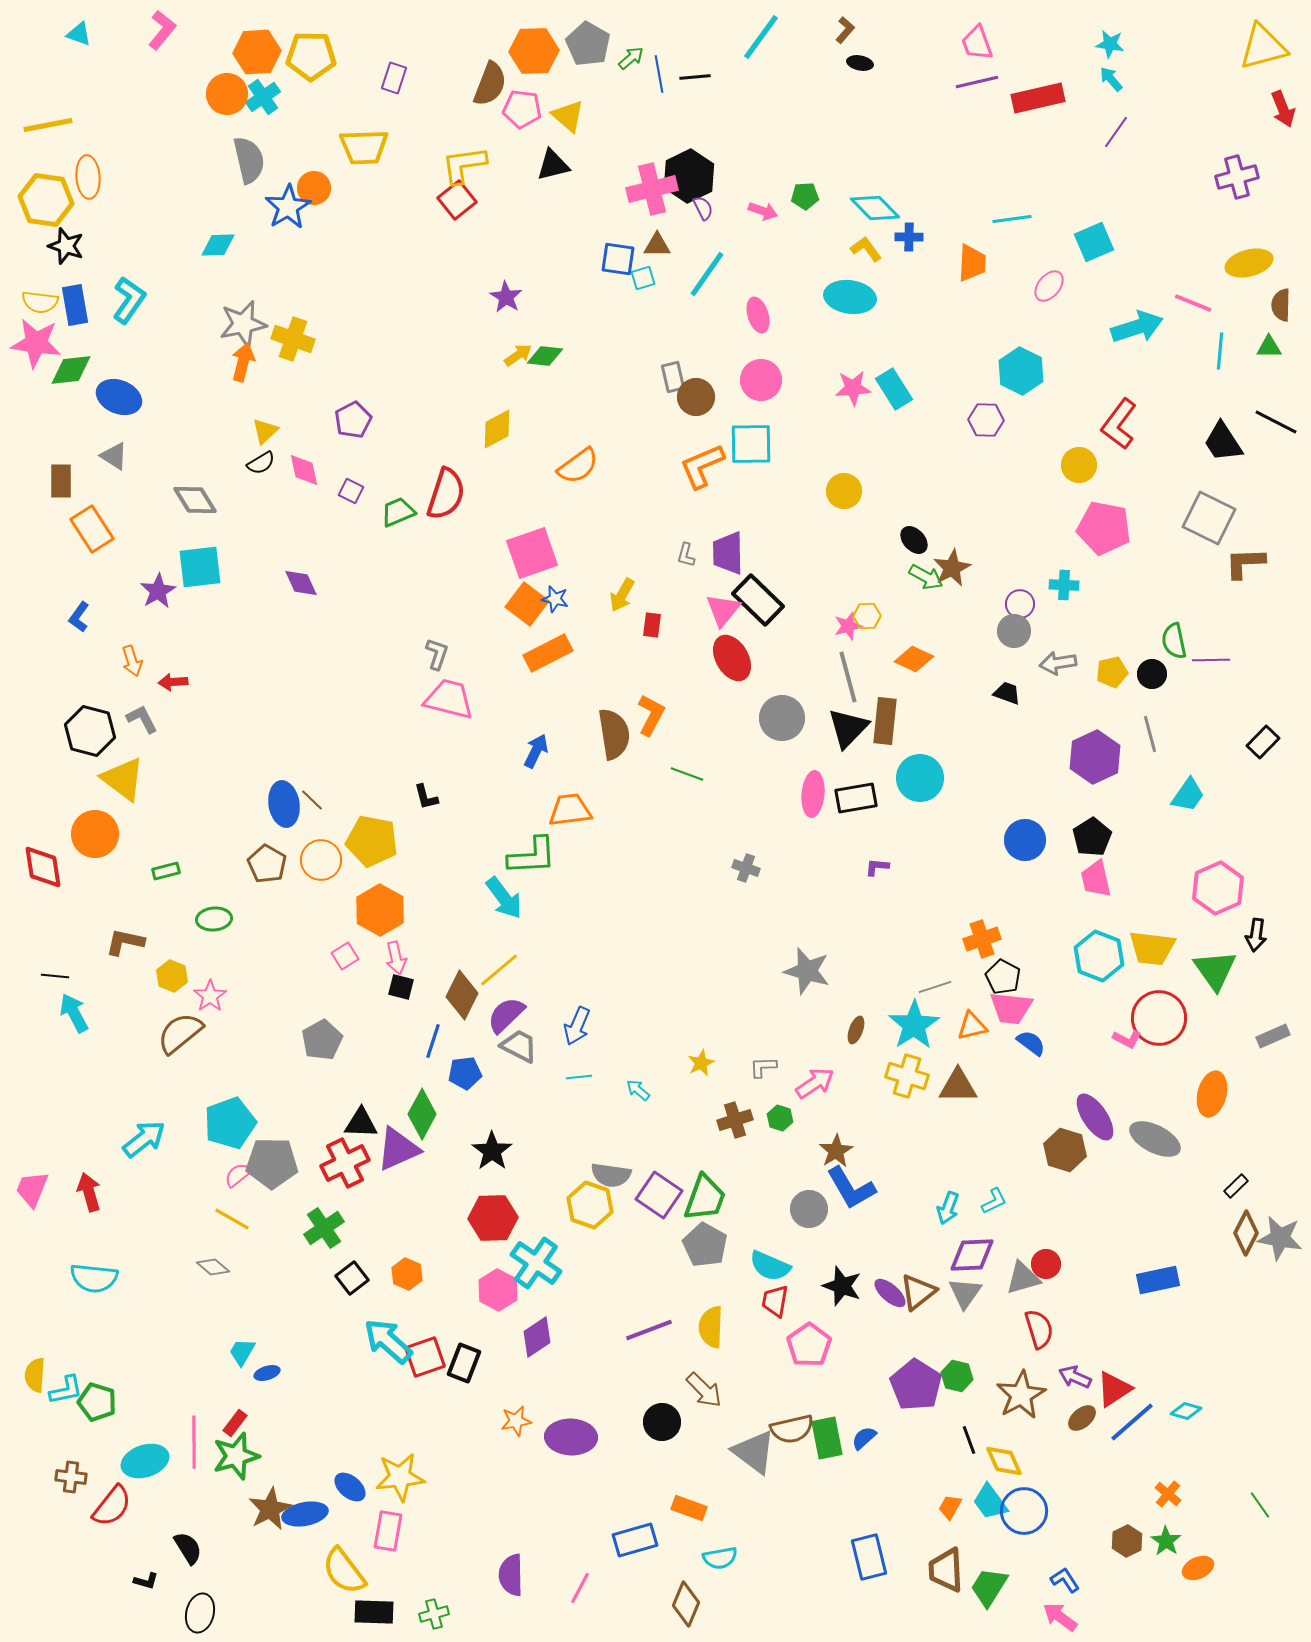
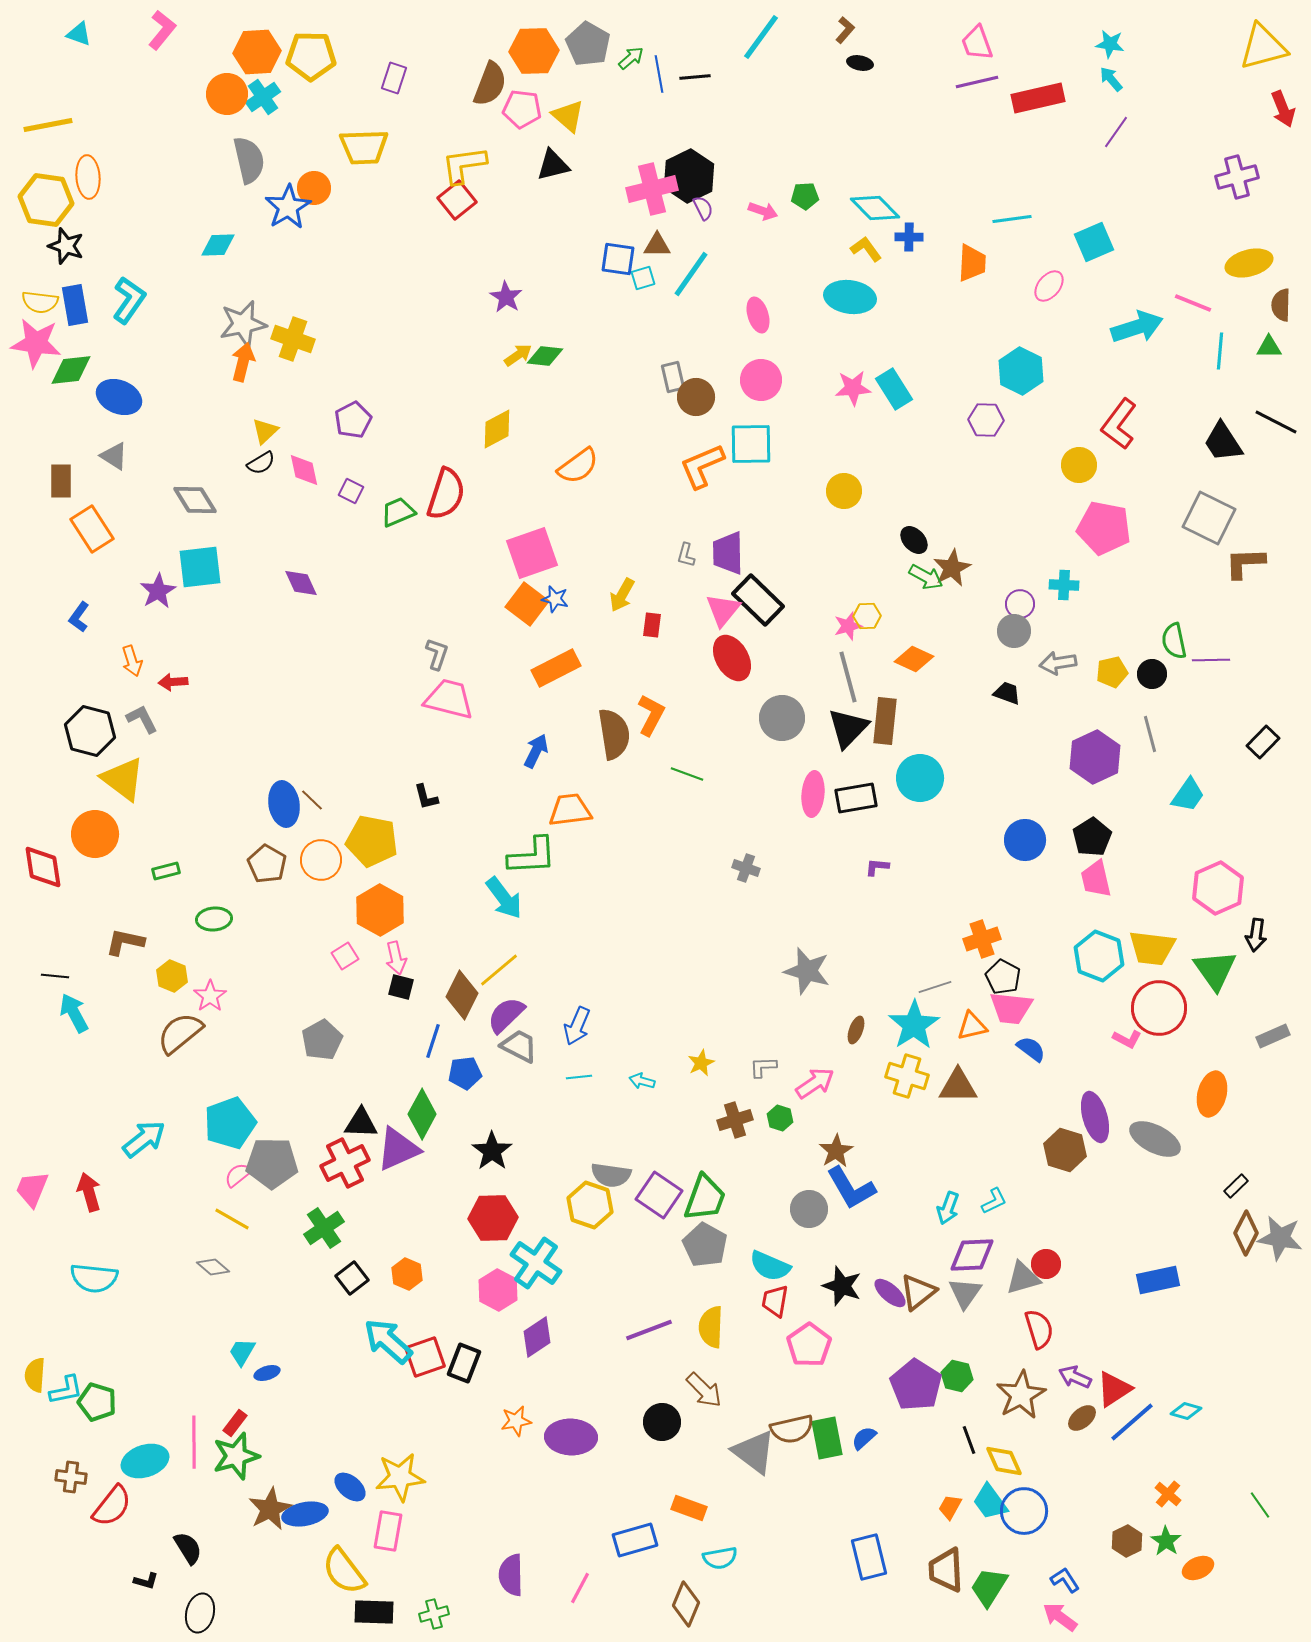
cyan line at (707, 274): moved 16 px left
orange rectangle at (548, 653): moved 8 px right, 15 px down
red circle at (1159, 1018): moved 10 px up
blue semicircle at (1031, 1043): moved 6 px down
cyan arrow at (638, 1090): moved 4 px right, 9 px up; rotated 25 degrees counterclockwise
purple ellipse at (1095, 1117): rotated 18 degrees clockwise
